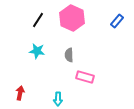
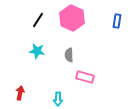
blue rectangle: rotated 32 degrees counterclockwise
